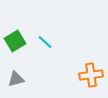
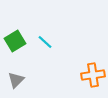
orange cross: moved 2 px right
gray triangle: moved 1 px down; rotated 30 degrees counterclockwise
